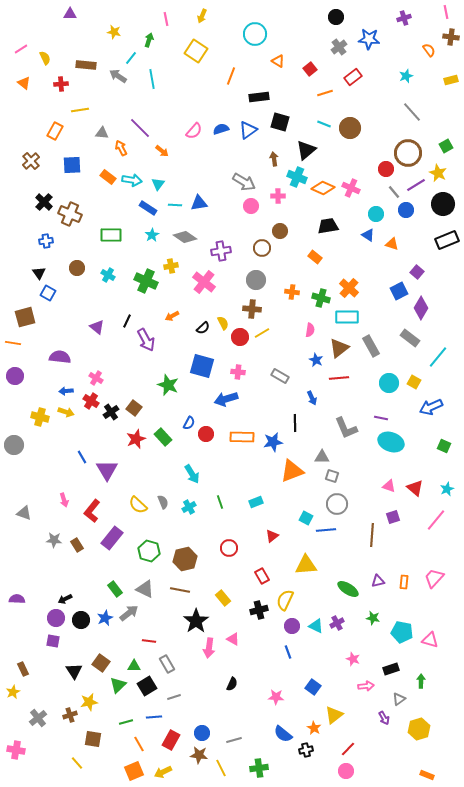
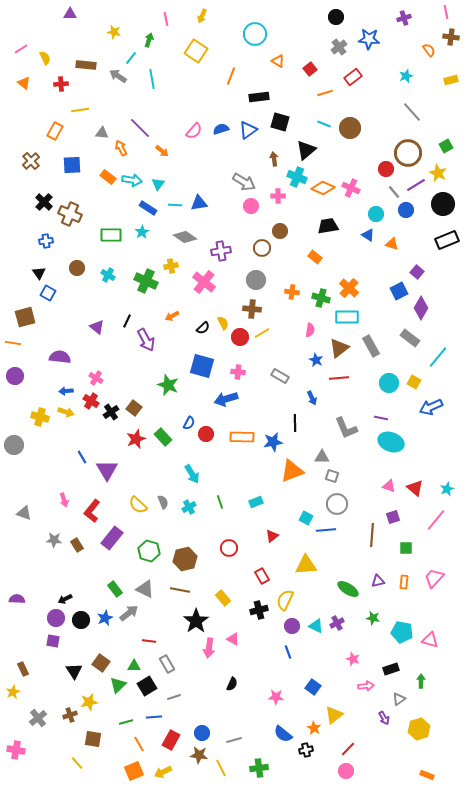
cyan star at (152, 235): moved 10 px left, 3 px up
green square at (444, 446): moved 38 px left, 102 px down; rotated 24 degrees counterclockwise
